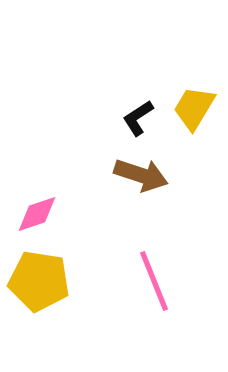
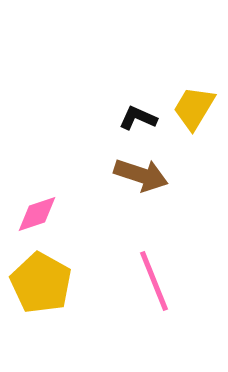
black L-shape: rotated 57 degrees clockwise
yellow pentagon: moved 2 px right, 2 px down; rotated 20 degrees clockwise
